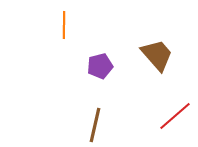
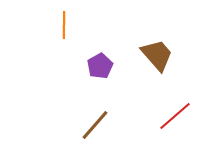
purple pentagon: rotated 15 degrees counterclockwise
brown line: rotated 28 degrees clockwise
